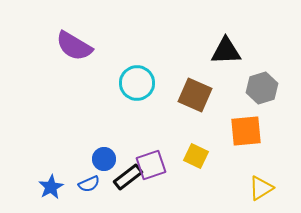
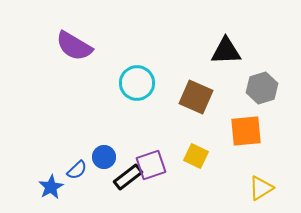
brown square: moved 1 px right, 2 px down
blue circle: moved 2 px up
blue semicircle: moved 12 px left, 14 px up; rotated 20 degrees counterclockwise
